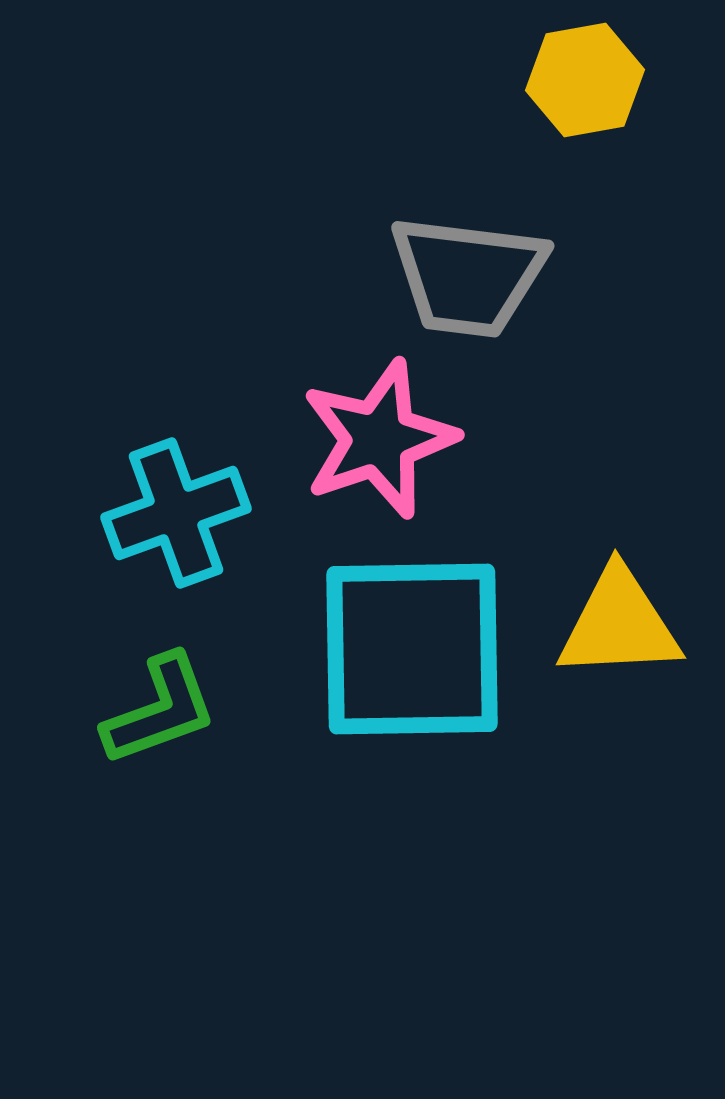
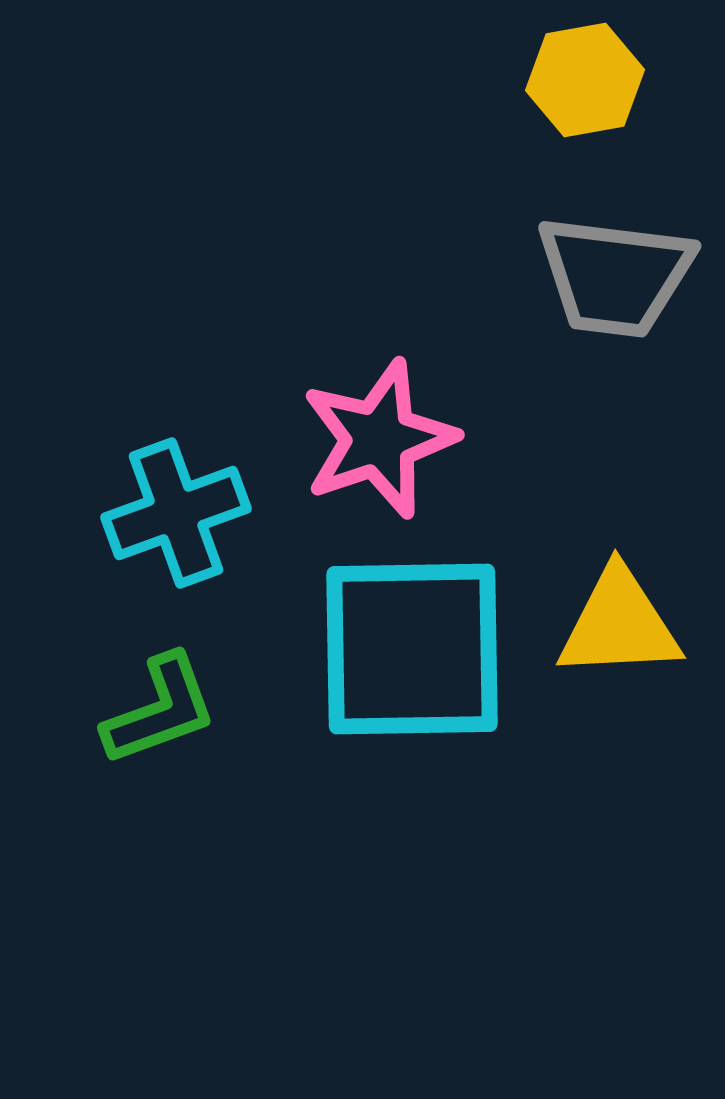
gray trapezoid: moved 147 px right
